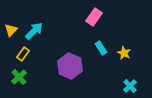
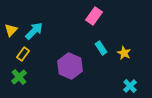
pink rectangle: moved 1 px up
